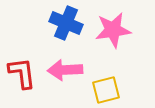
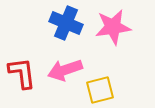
pink star: moved 3 px up
pink arrow: rotated 16 degrees counterclockwise
yellow square: moved 6 px left
